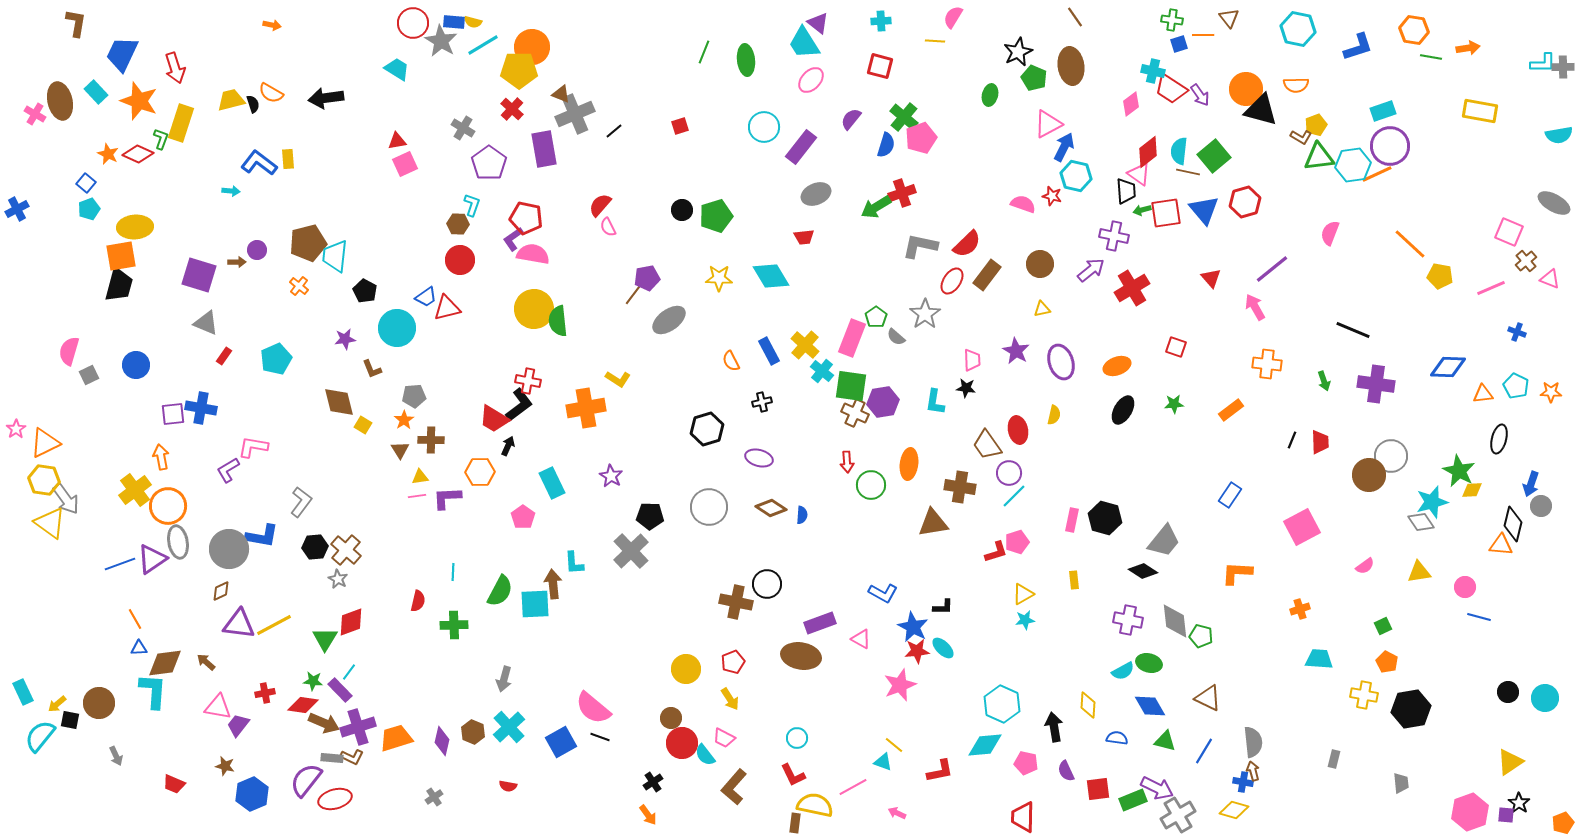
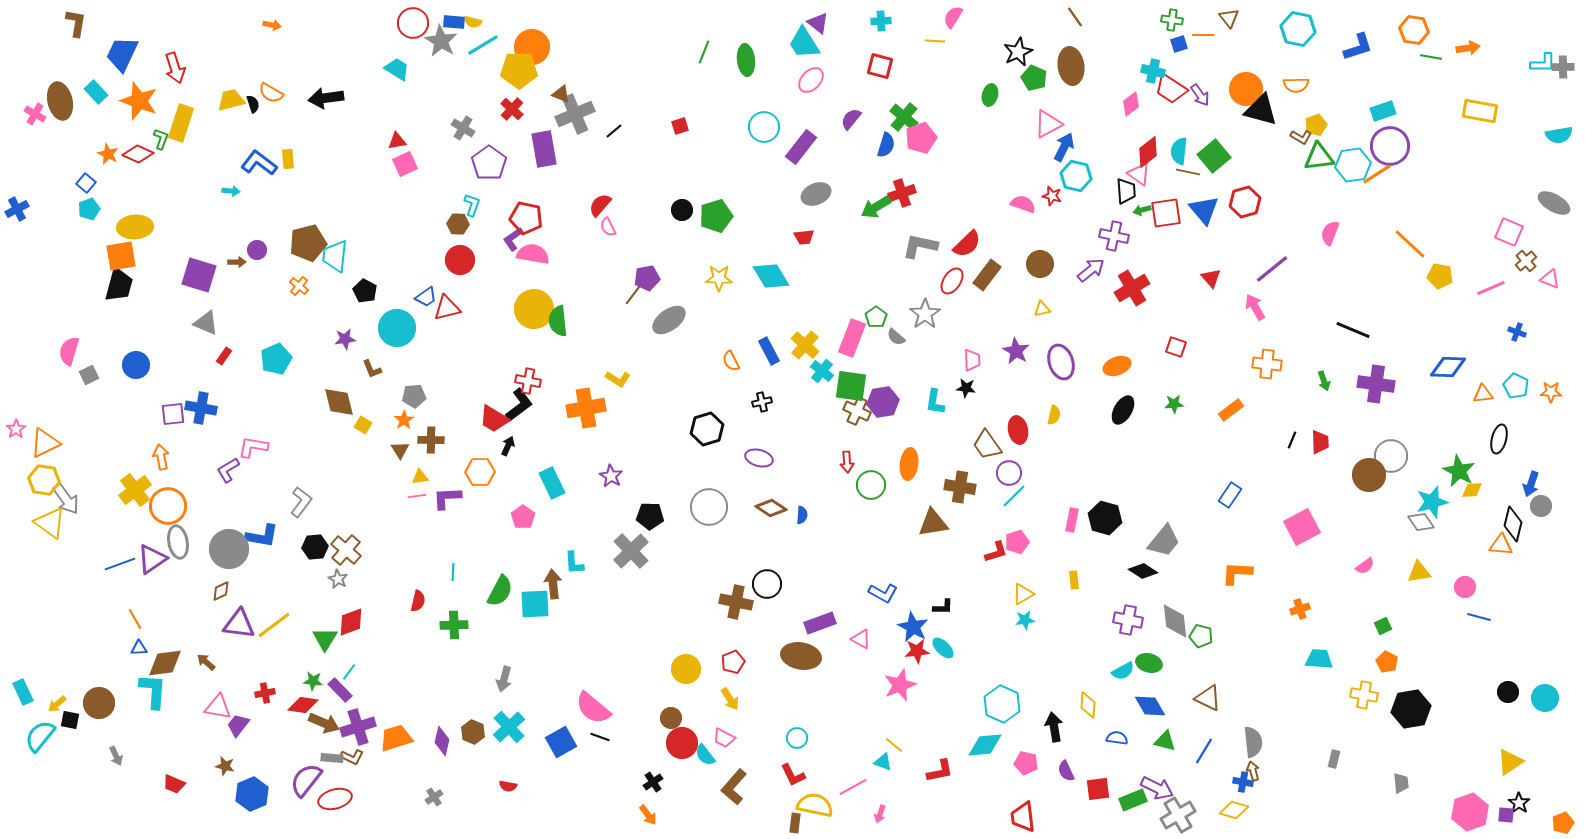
orange line at (1377, 174): rotated 8 degrees counterclockwise
brown cross at (855, 413): moved 2 px right, 2 px up
yellow line at (274, 625): rotated 9 degrees counterclockwise
pink arrow at (897, 813): moved 17 px left, 1 px down; rotated 96 degrees counterclockwise
red trapezoid at (1023, 817): rotated 8 degrees counterclockwise
